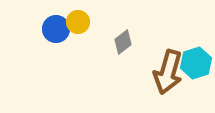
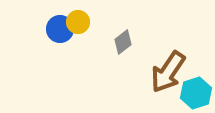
blue circle: moved 4 px right
cyan hexagon: moved 30 px down
brown arrow: rotated 18 degrees clockwise
